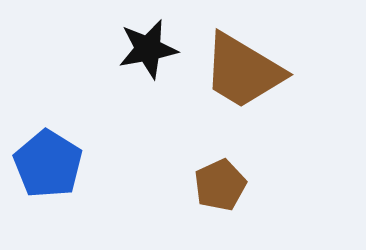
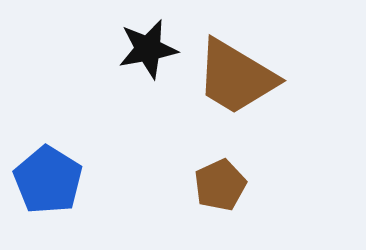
brown trapezoid: moved 7 px left, 6 px down
blue pentagon: moved 16 px down
